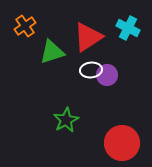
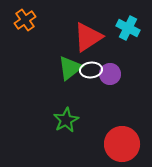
orange cross: moved 6 px up
green triangle: moved 18 px right, 16 px down; rotated 20 degrees counterclockwise
purple circle: moved 3 px right, 1 px up
red circle: moved 1 px down
